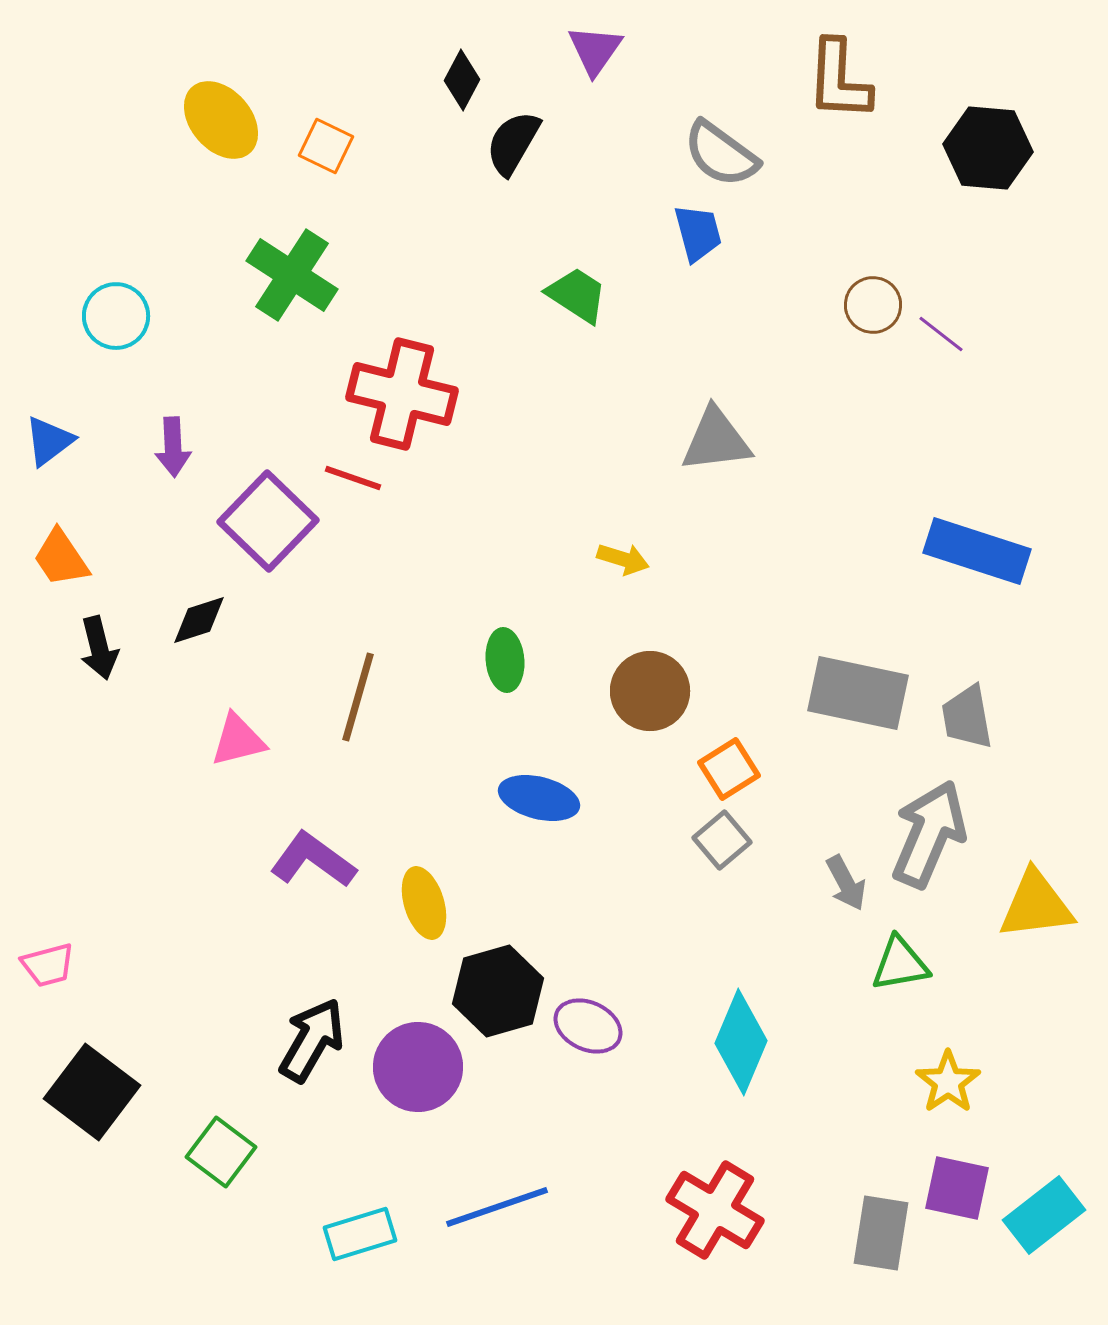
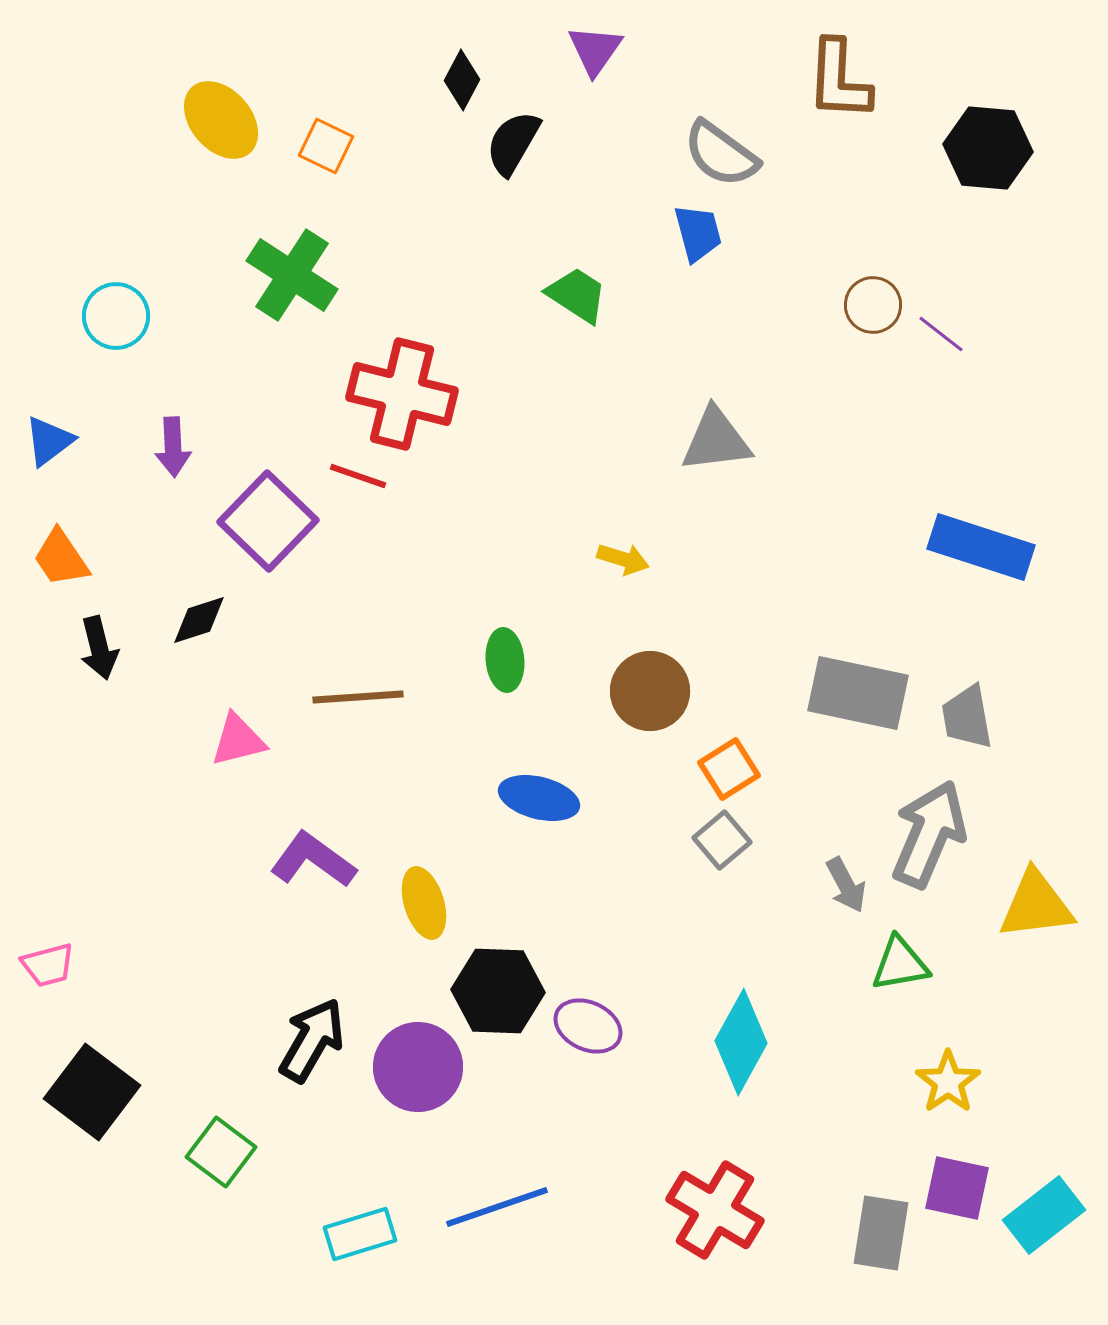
red line at (353, 478): moved 5 px right, 2 px up
blue rectangle at (977, 551): moved 4 px right, 4 px up
brown line at (358, 697): rotated 70 degrees clockwise
gray arrow at (846, 883): moved 2 px down
black hexagon at (498, 991): rotated 18 degrees clockwise
cyan diamond at (741, 1042): rotated 6 degrees clockwise
